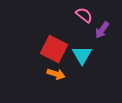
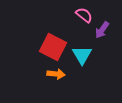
red square: moved 1 px left, 2 px up
orange arrow: rotated 12 degrees counterclockwise
